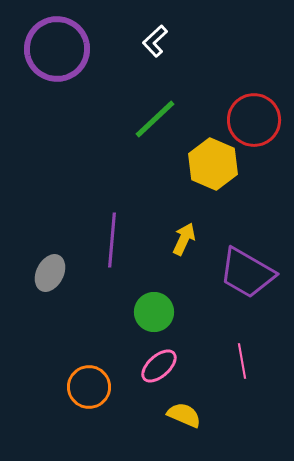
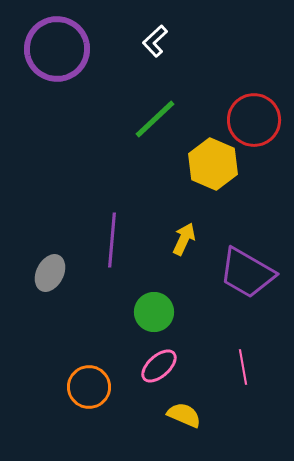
pink line: moved 1 px right, 6 px down
